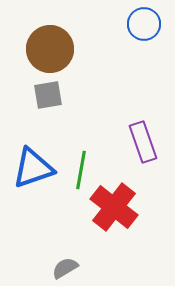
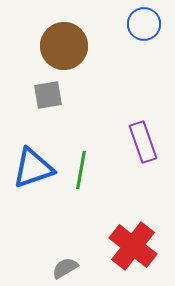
brown circle: moved 14 px right, 3 px up
red cross: moved 19 px right, 39 px down
